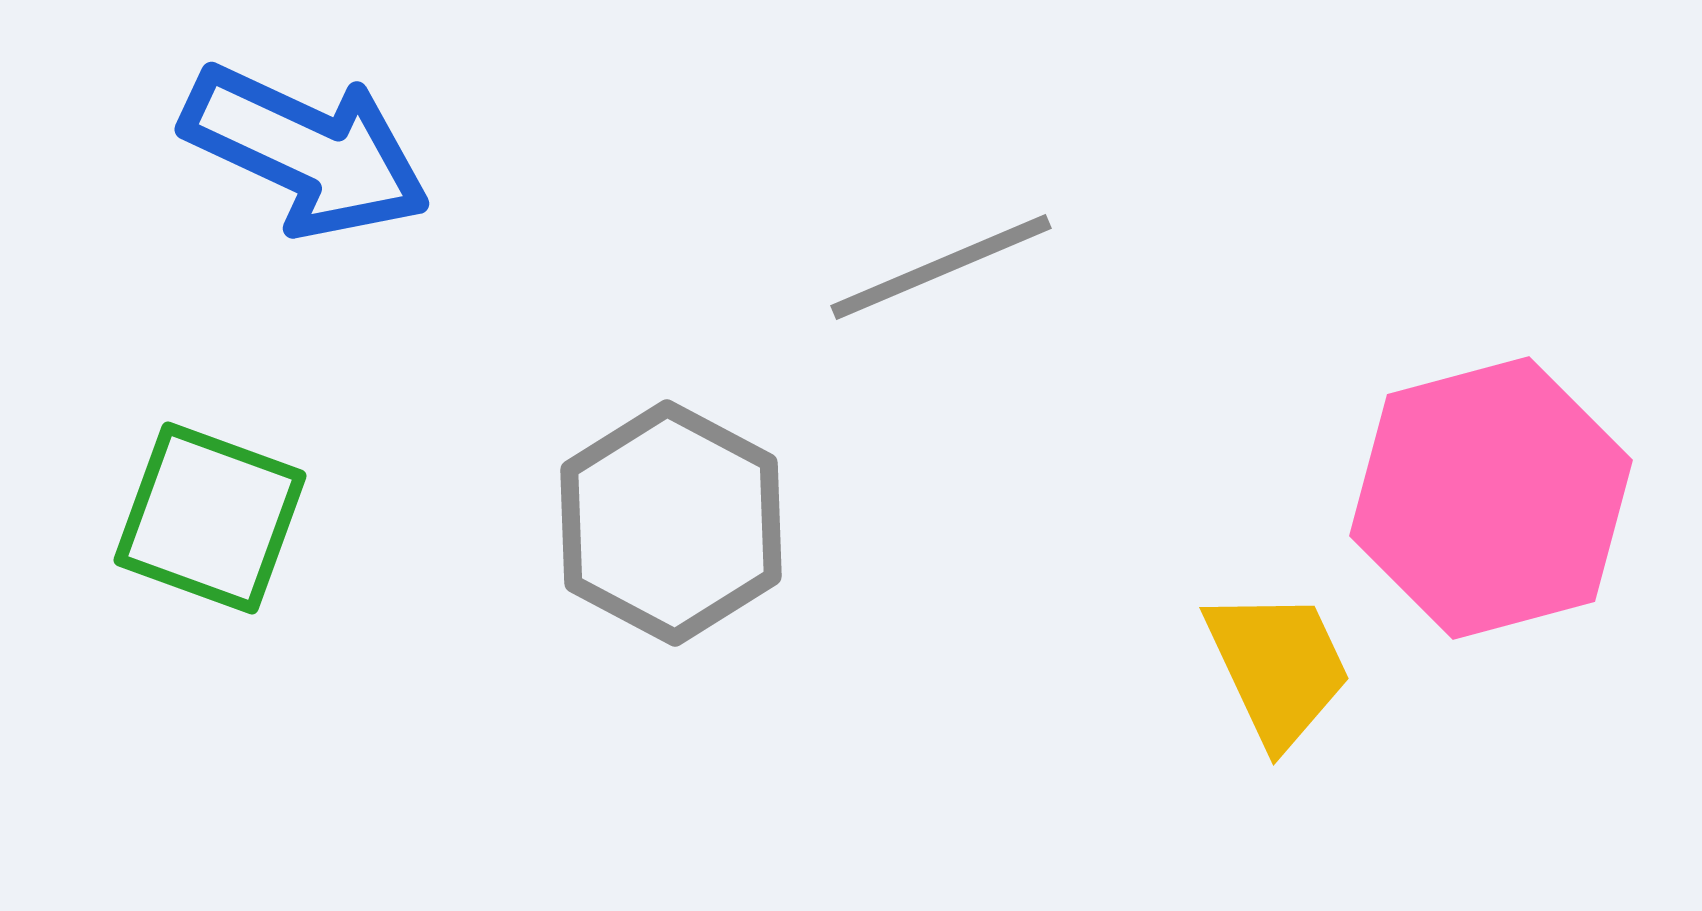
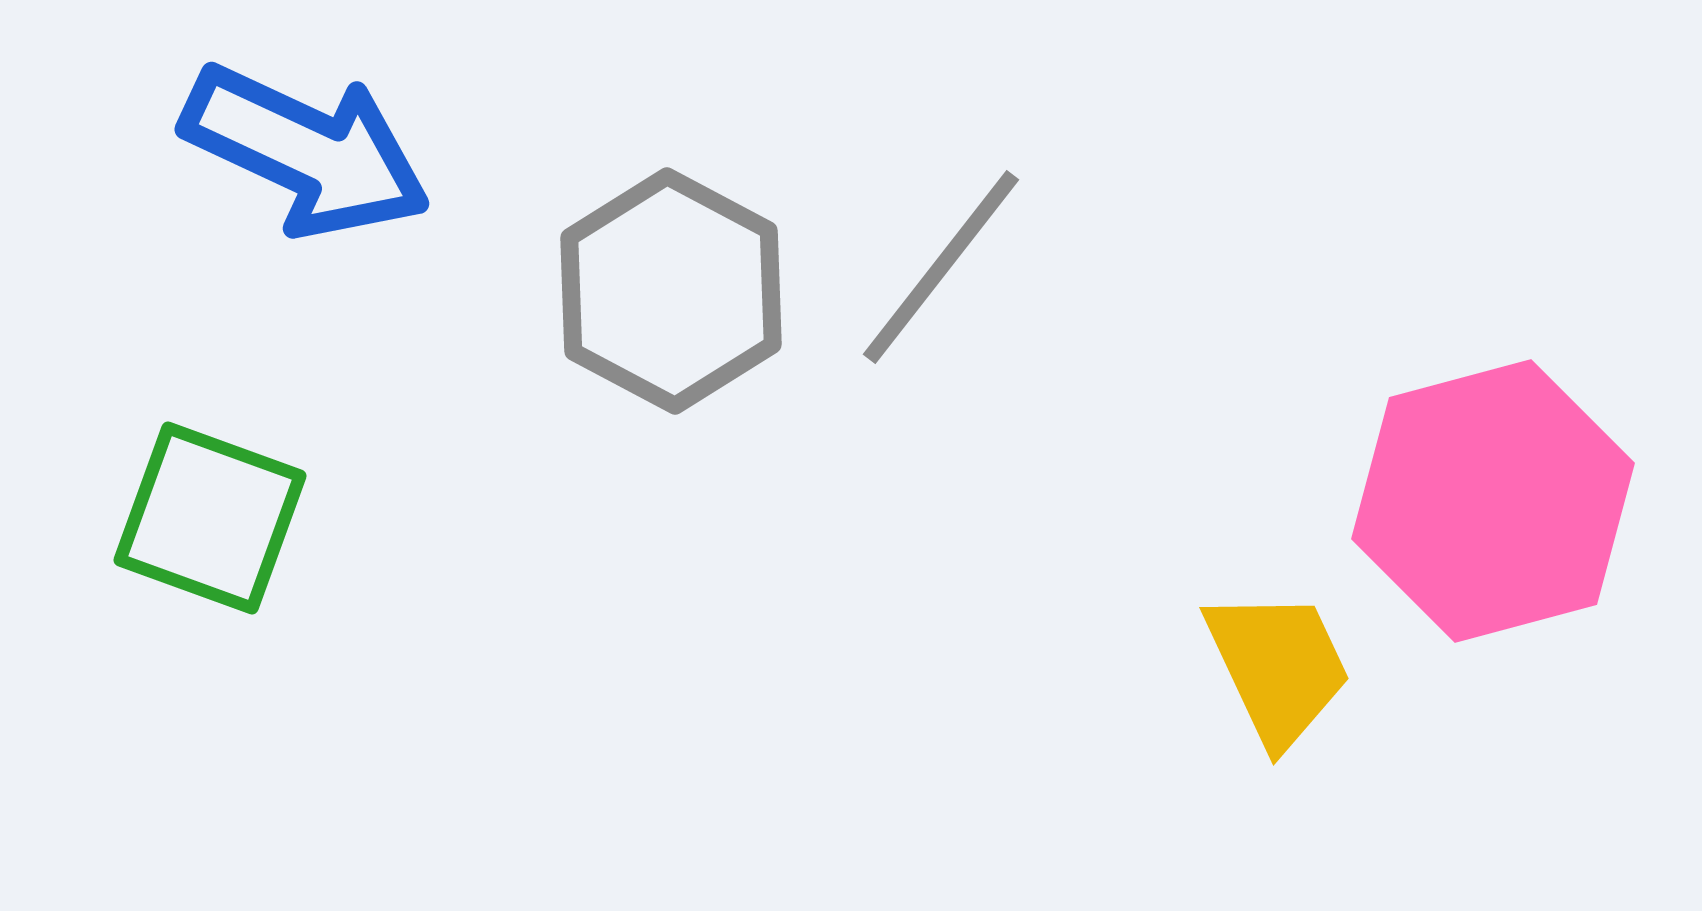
gray line: rotated 29 degrees counterclockwise
pink hexagon: moved 2 px right, 3 px down
gray hexagon: moved 232 px up
